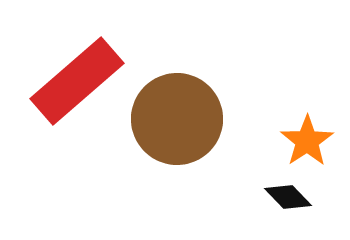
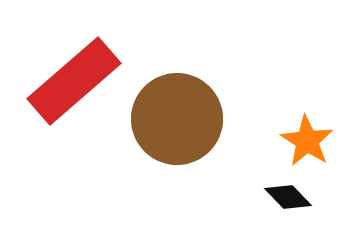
red rectangle: moved 3 px left
orange star: rotated 6 degrees counterclockwise
